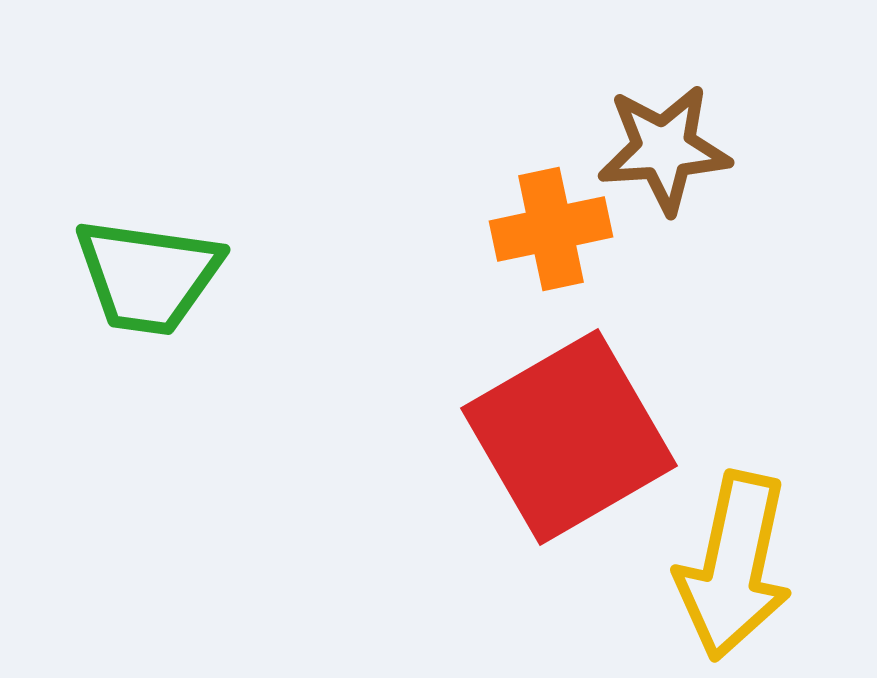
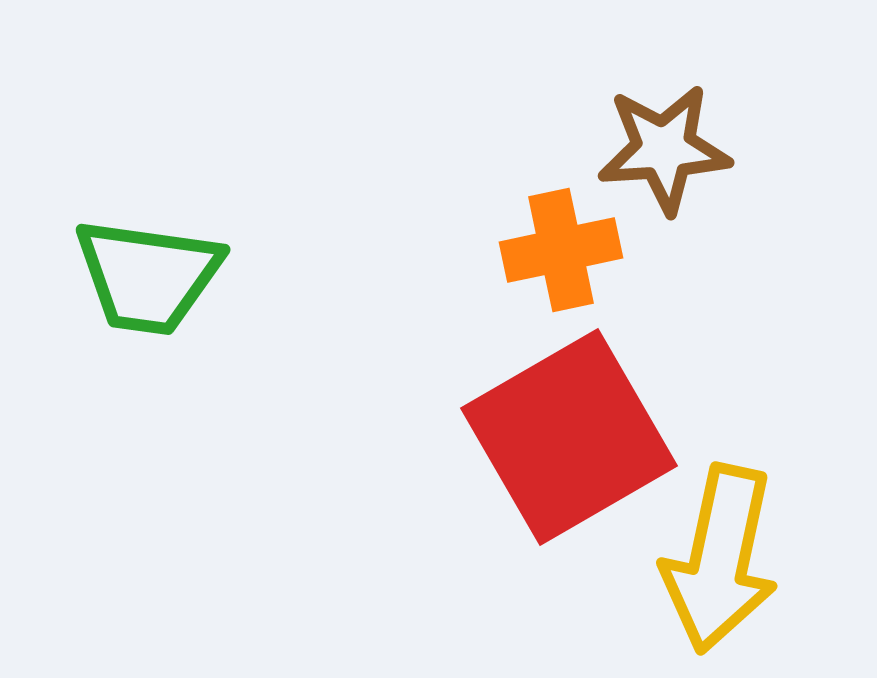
orange cross: moved 10 px right, 21 px down
yellow arrow: moved 14 px left, 7 px up
